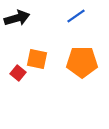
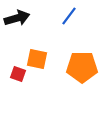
blue line: moved 7 px left; rotated 18 degrees counterclockwise
orange pentagon: moved 5 px down
red square: moved 1 px down; rotated 21 degrees counterclockwise
